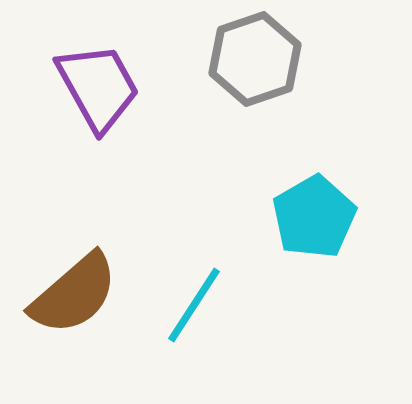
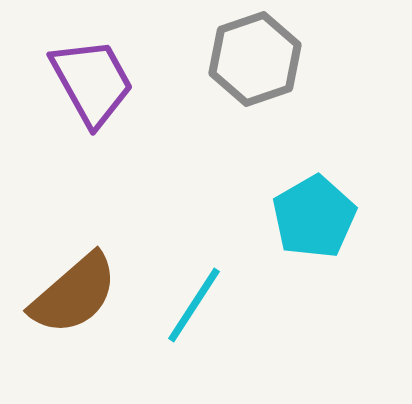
purple trapezoid: moved 6 px left, 5 px up
